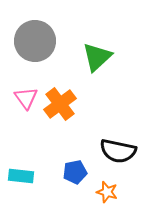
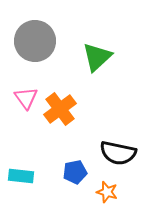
orange cross: moved 5 px down
black semicircle: moved 2 px down
